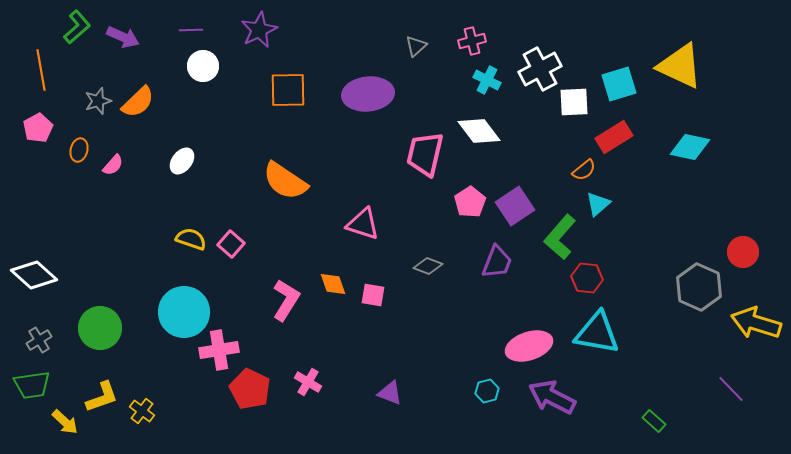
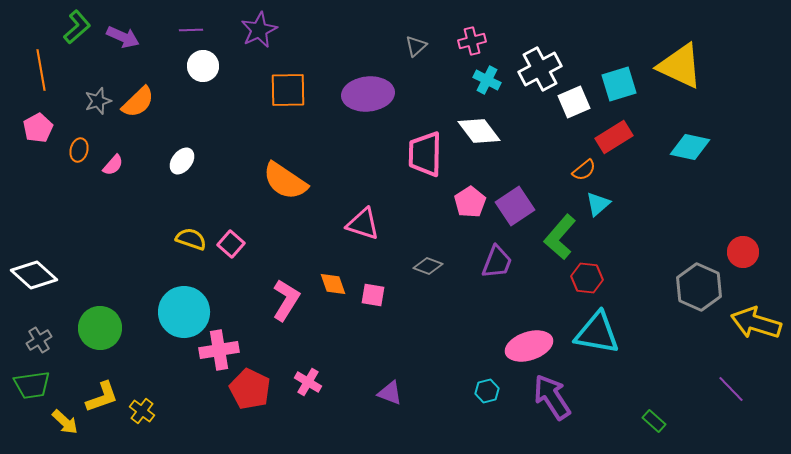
white square at (574, 102): rotated 20 degrees counterclockwise
pink trapezoid at (425, 154): rotated 12 degrees counterclockwise
purple arrow at (552, 397): rotated 30 degrees clockwise
